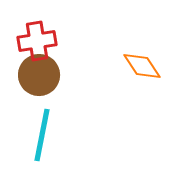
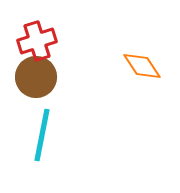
red cross: rotated 9 degrees counterclockwise
brown circle: moved 3 px left, 2 px down
